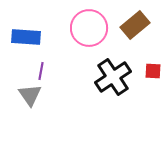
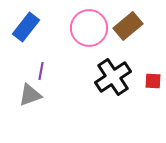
brown rectangle: moved 7 px left, 1 px down
blue rectangle: moved 10 px up; rotated 56 degrees counterclockwise
red square: moved 10 px down
gray triangle: rotated 45 degrees clockwise
